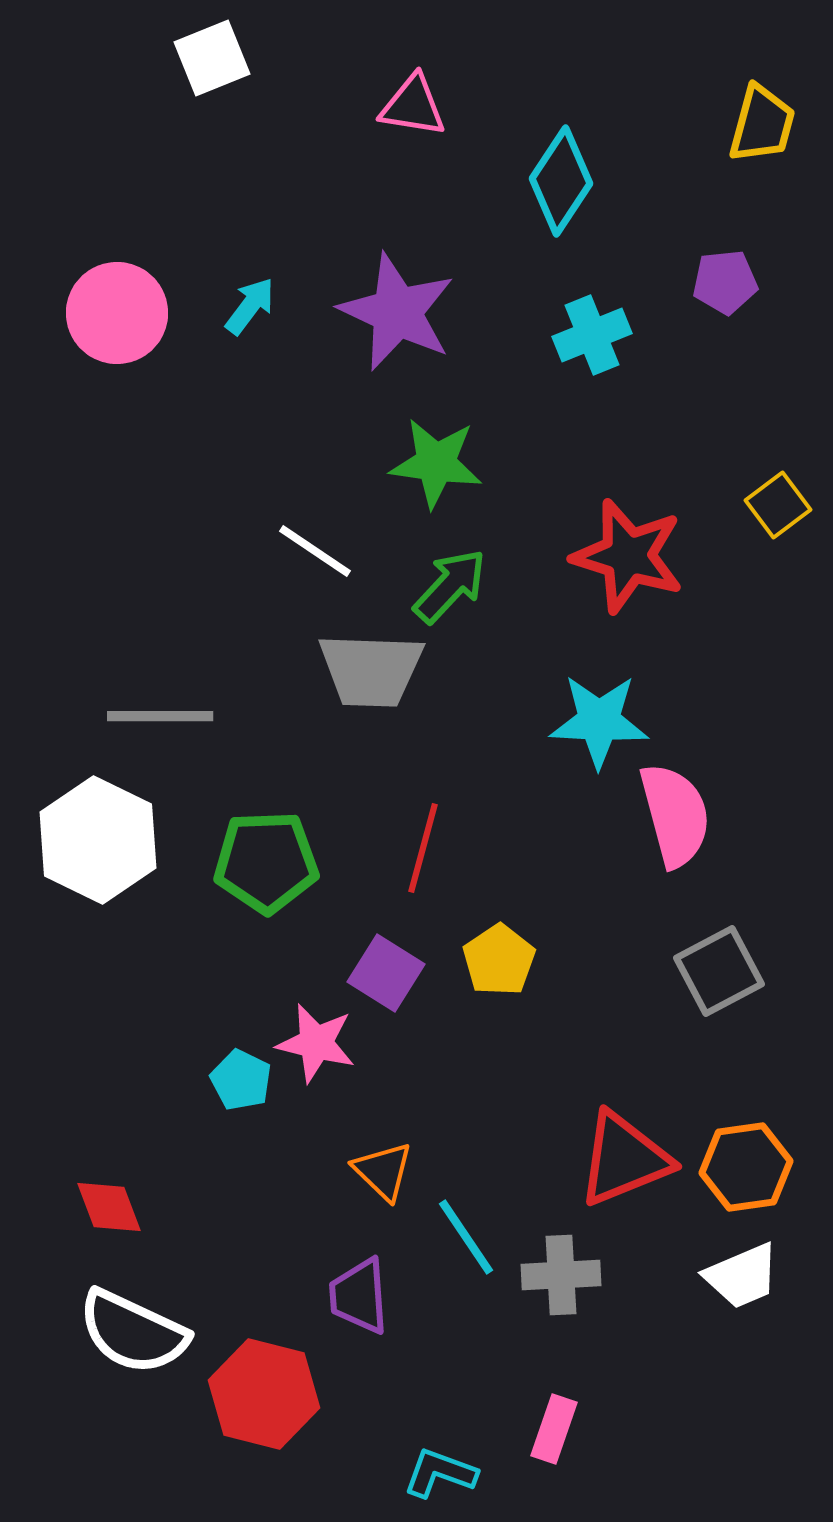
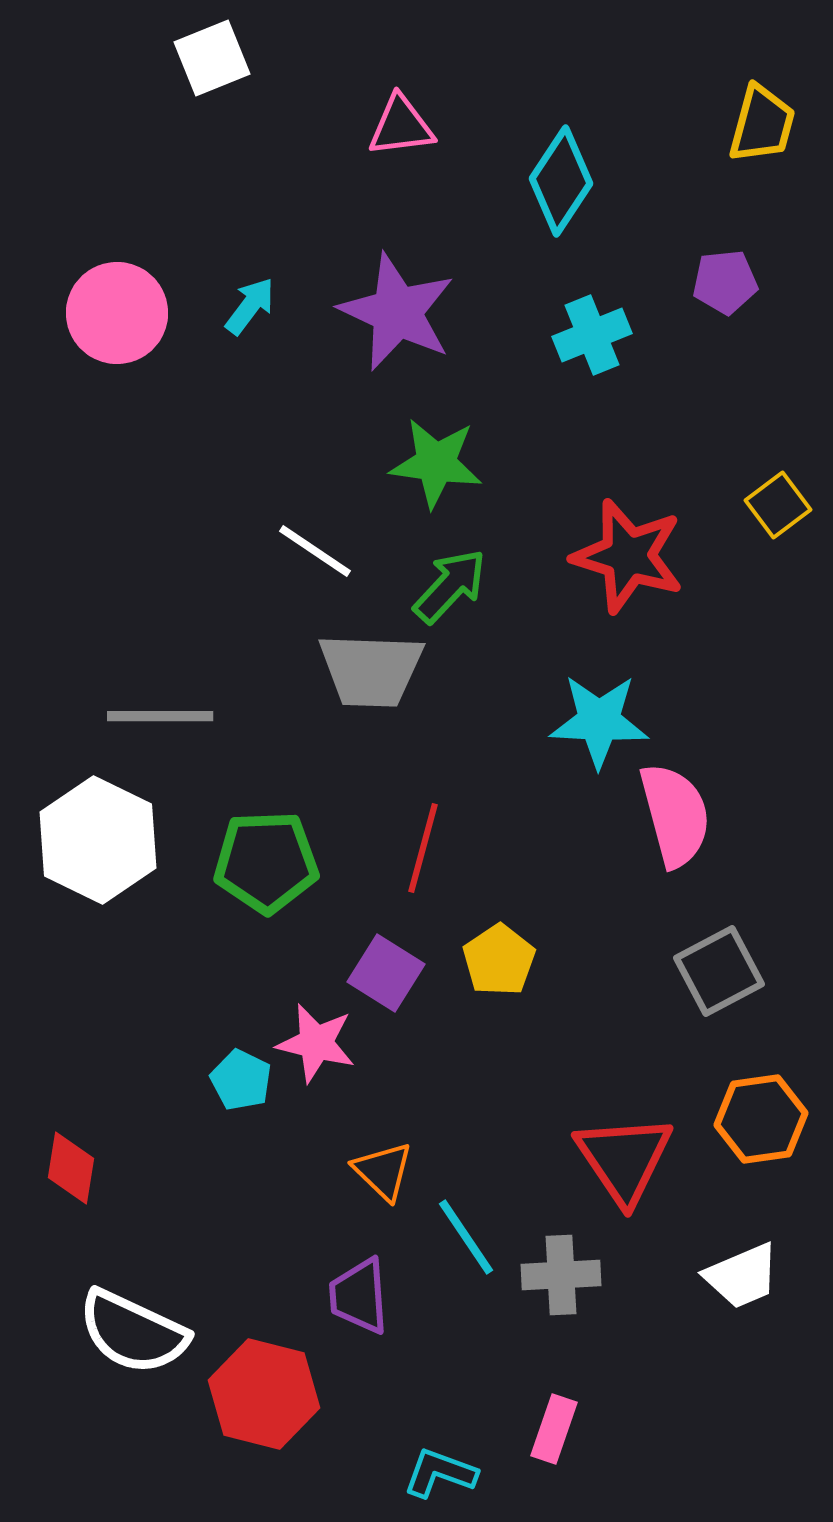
pink triangle: moved 12 px left, 20 px down; rotated 16 degrees counterclockwise
red triangle: rotated 42 degrees counterclockwise
orange hexagon: moved 15 px right, 48 px up
red diamond: moved 38 px left, 39 px up; rotated 30 degrees clockwise
